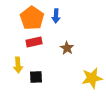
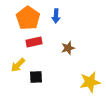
orange pentagon: moved 4 px left
brown star: moved 1 px right; rotated 24 degrees clockwise
yellow arrow: rotated 49 degrees clockwise
yellow star: moved 2 px left, 4 px down
